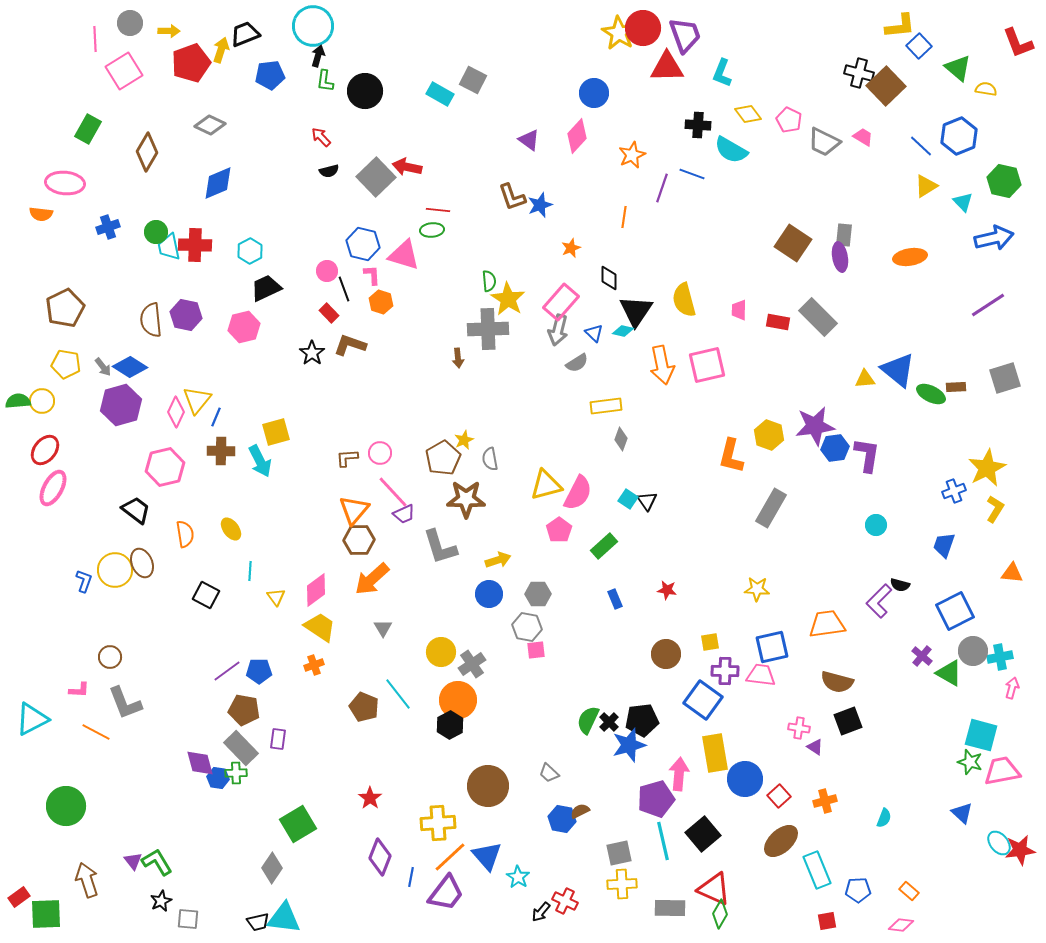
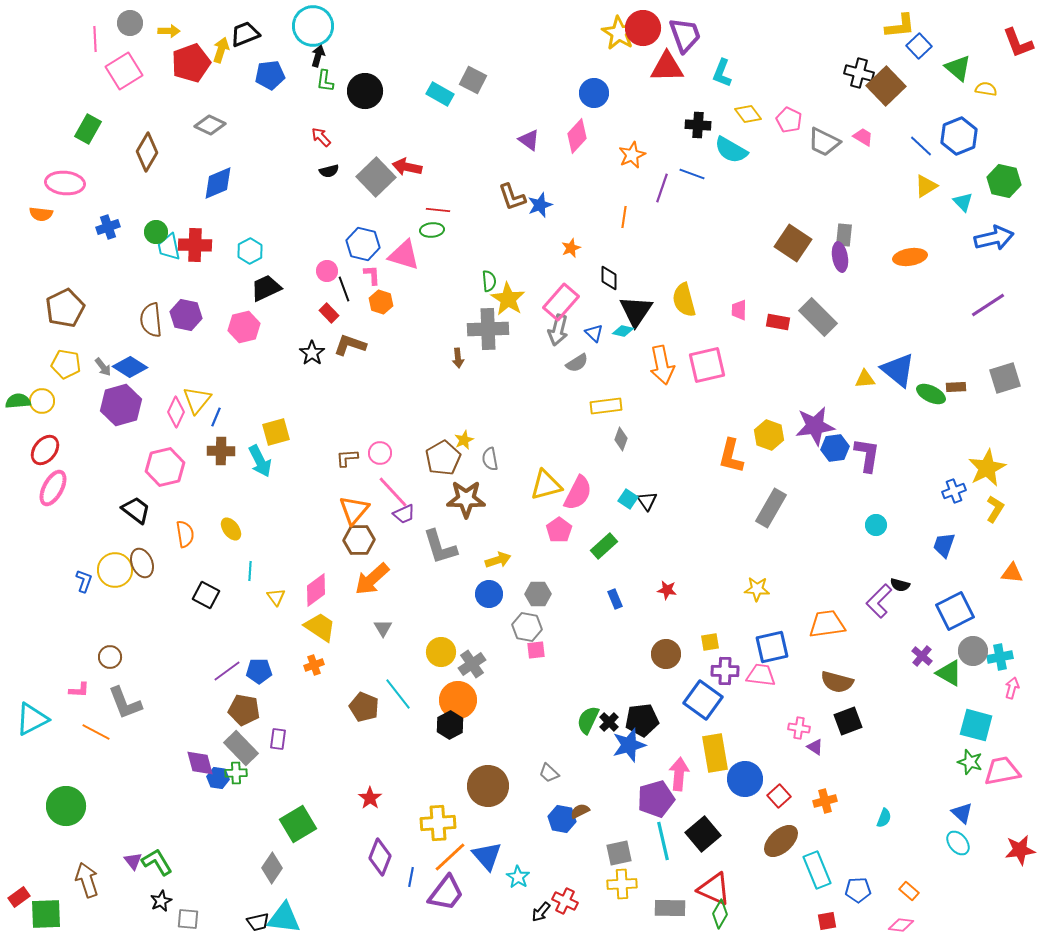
cyan square at (981, 735): moved 5 px left, 10 px up
cyan ellipse at (999, 843): moved 41 px left
